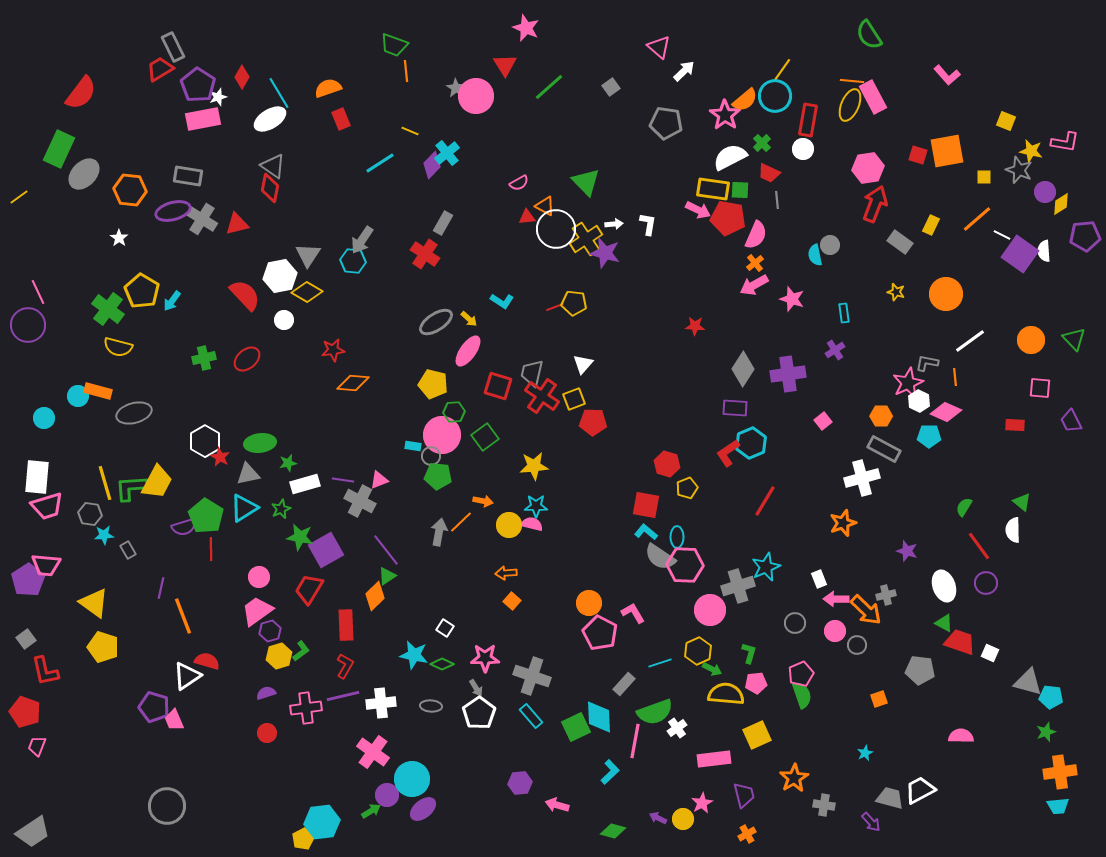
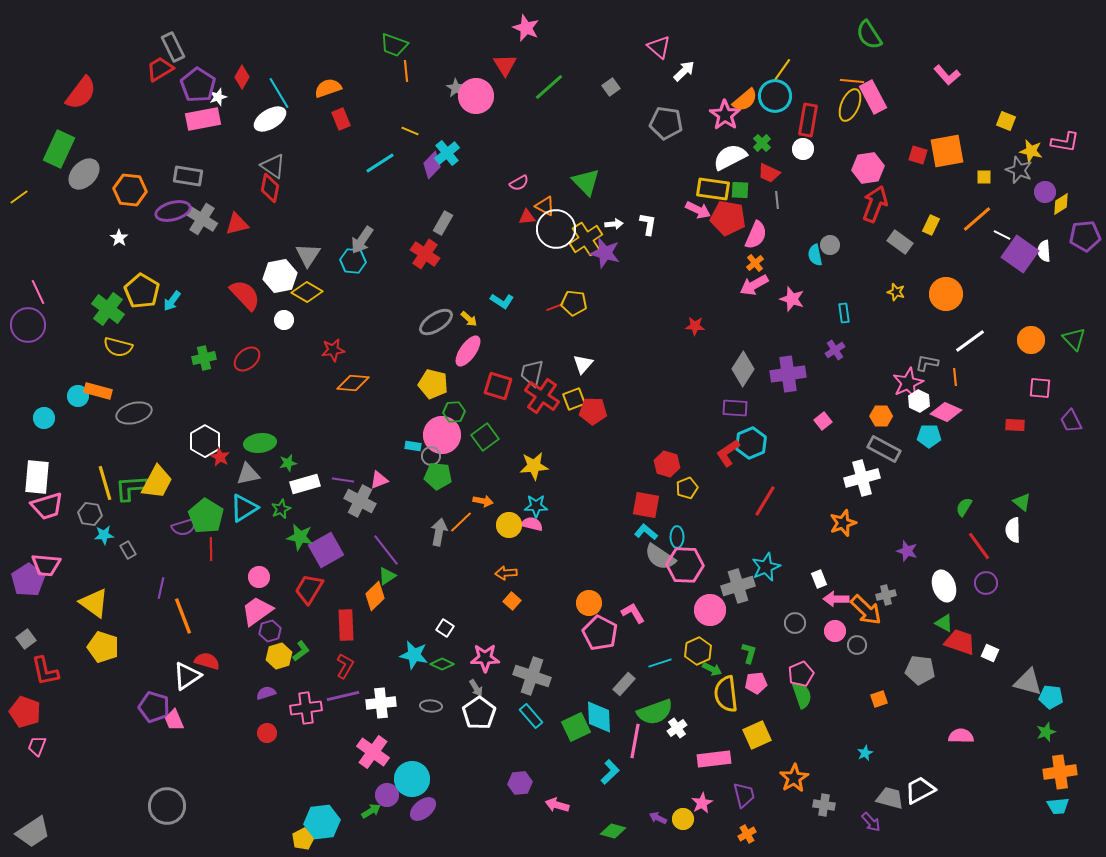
red pentagon at (593, 422): moved 11 px up
yellow semicircle at (726, 694): rotated 102 degrees counterclockwise
